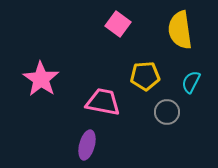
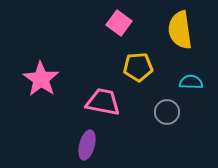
pink square: moved 1 px right, 1 px up
yellow pentagon: moved 7 px left, 9 px up
cyan semicircle: rotated 65 degrees clockwise
